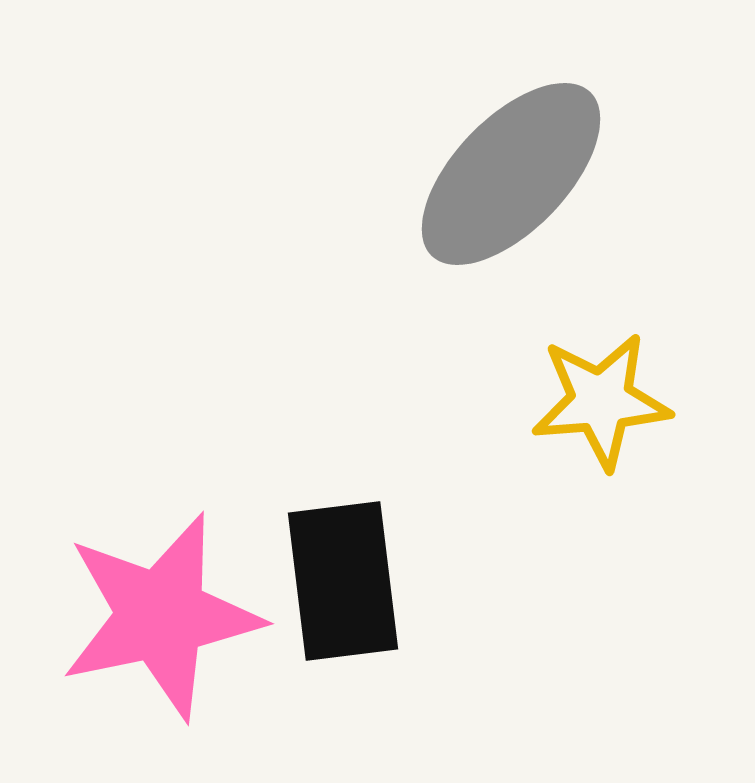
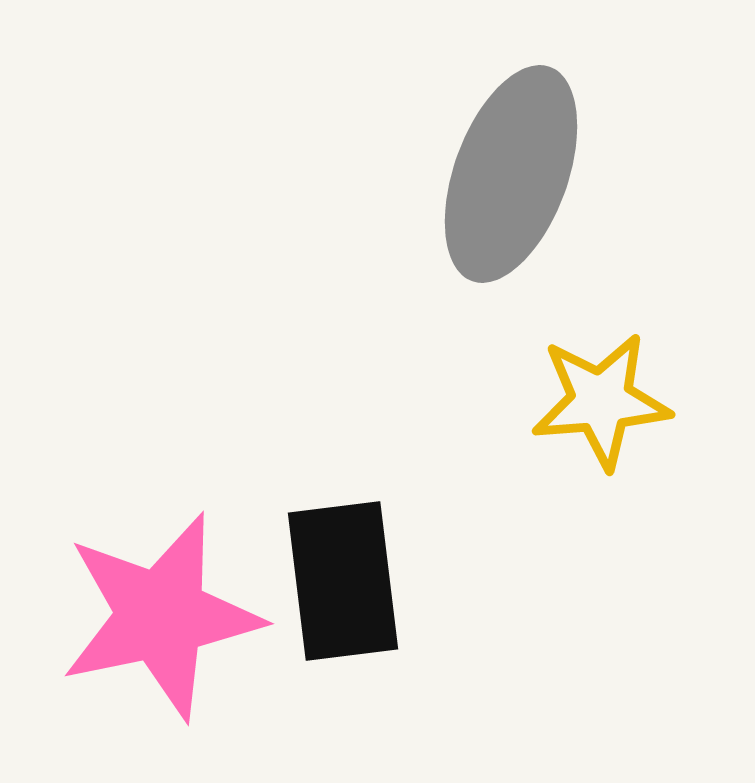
gray ellipse: rotated 24 degrees counterclockwise
